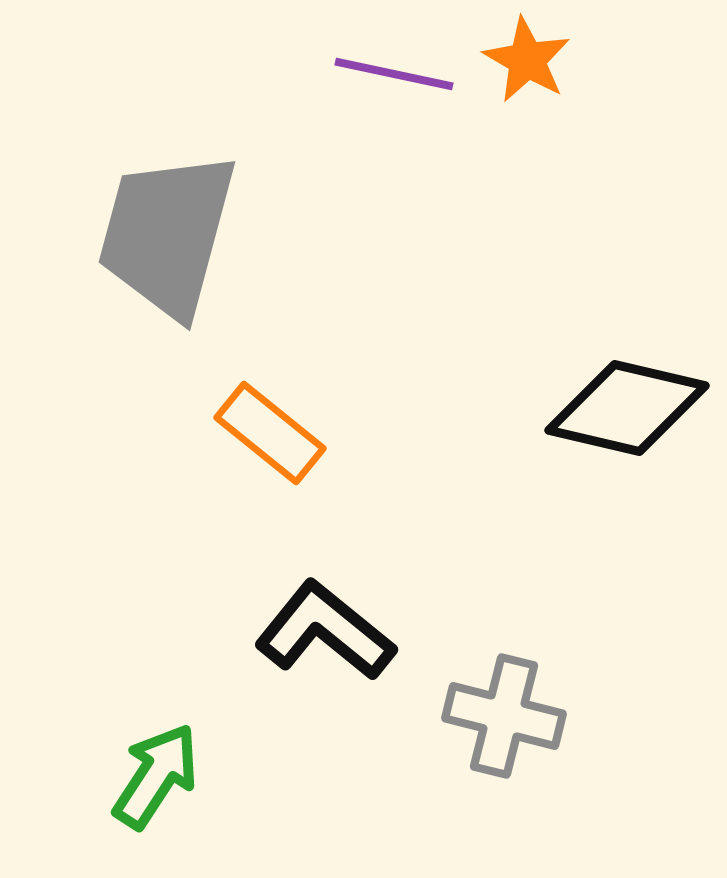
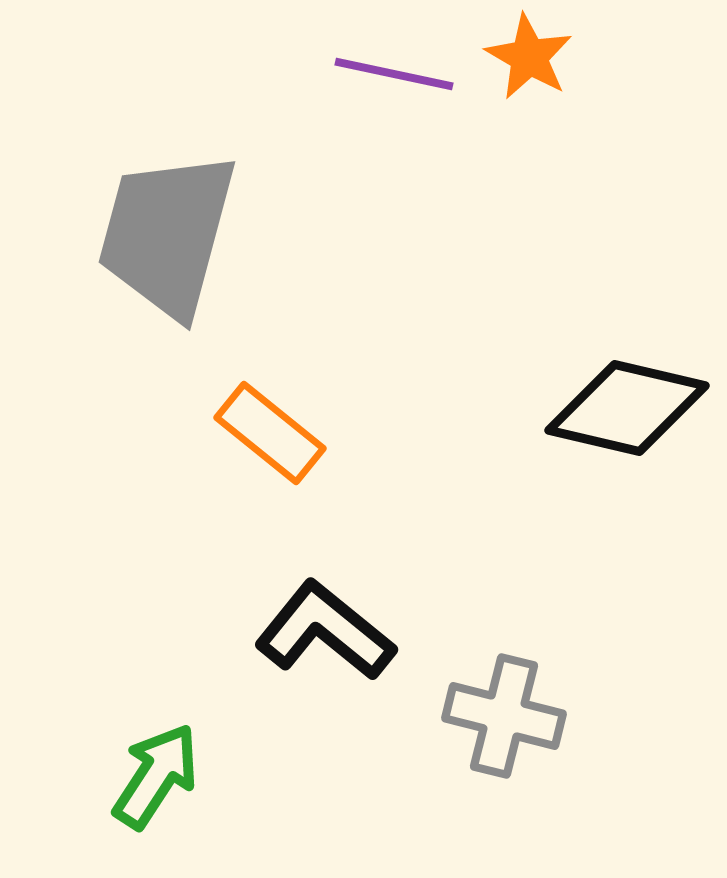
orange star: moved 2 px right, 3 px up
